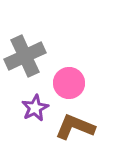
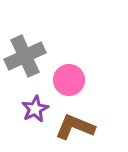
pink circle: moved 3 px up
purple star: moved 1 px down
